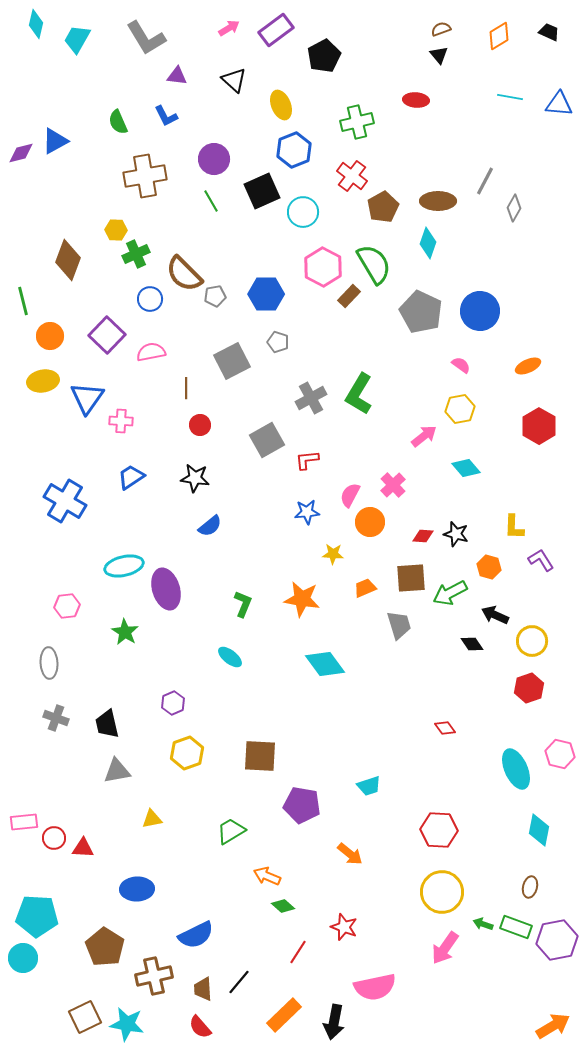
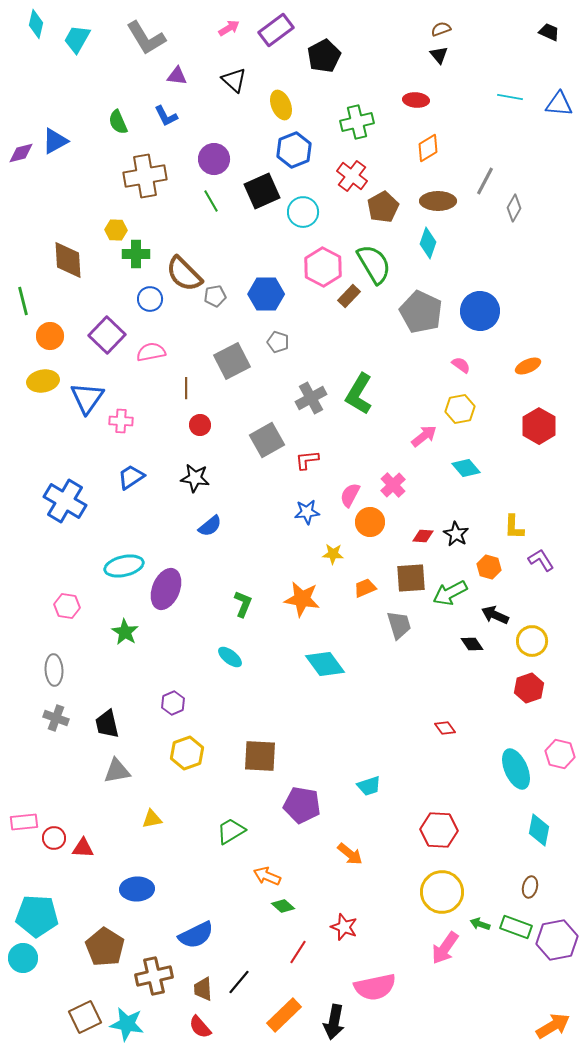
orange diamond at (499, 36): moved 71 px left, 112 px down
green cross at (136, 254): rotated 24 degrees clockwise
brown diamond at (68, 260): rotated 24 degrees counterclockwise
black star at (456, 534): rotated 15 degrees clockwise
purple ellipse at (166, 589): rotated 39 degrees clockwise
pink hexagon at (67, 606): rotated 15 degrees clockwise
gray ellipse at (49, 663): moved 5 px right, 7 px down
green arrow at (483, 924): moved 3 px left
